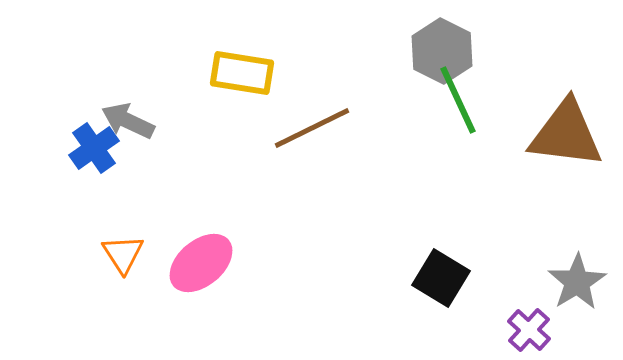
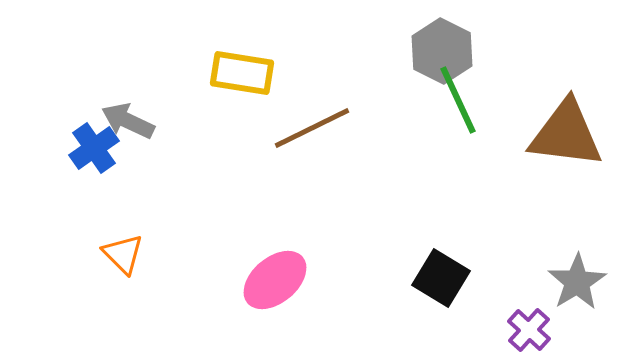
orange triangle: rotated 12 degrees counterclockwise
pink ellipse: moved 74 px right, 17 px down
